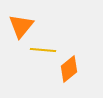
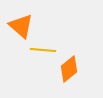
orange triangle: rotated 28 degrees counterclockwise
